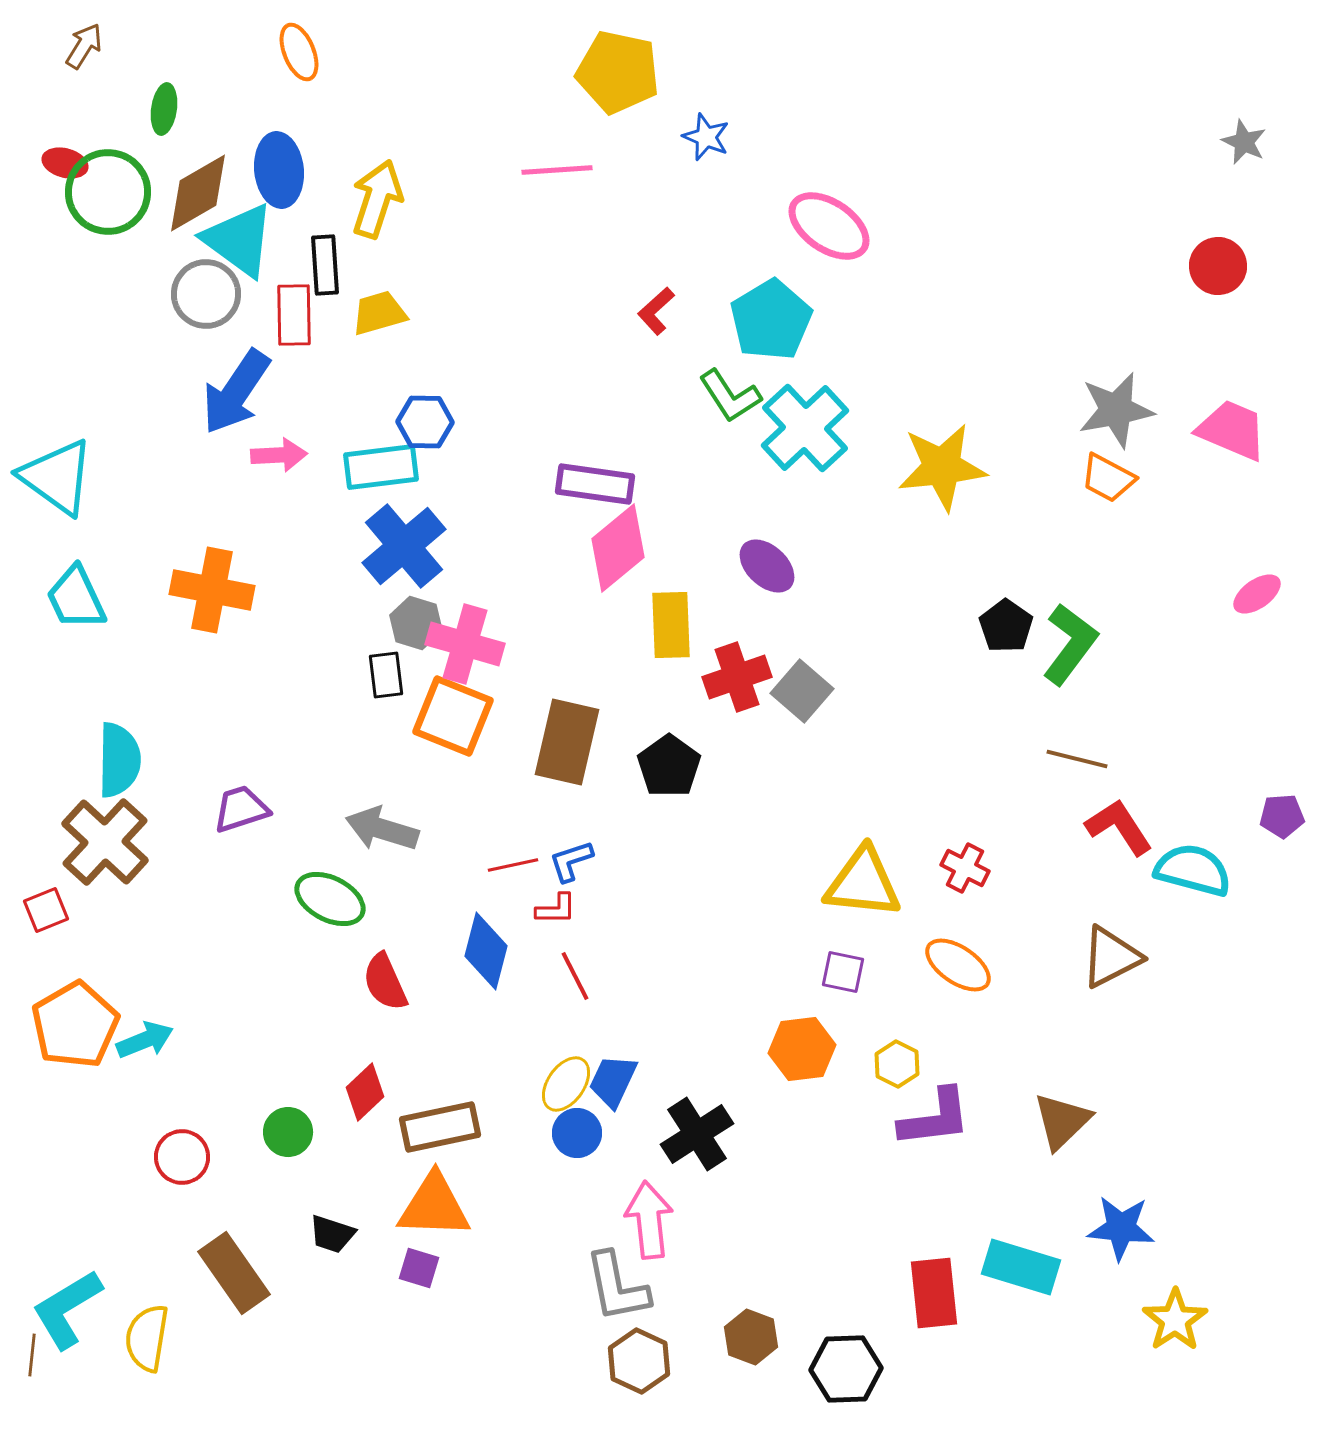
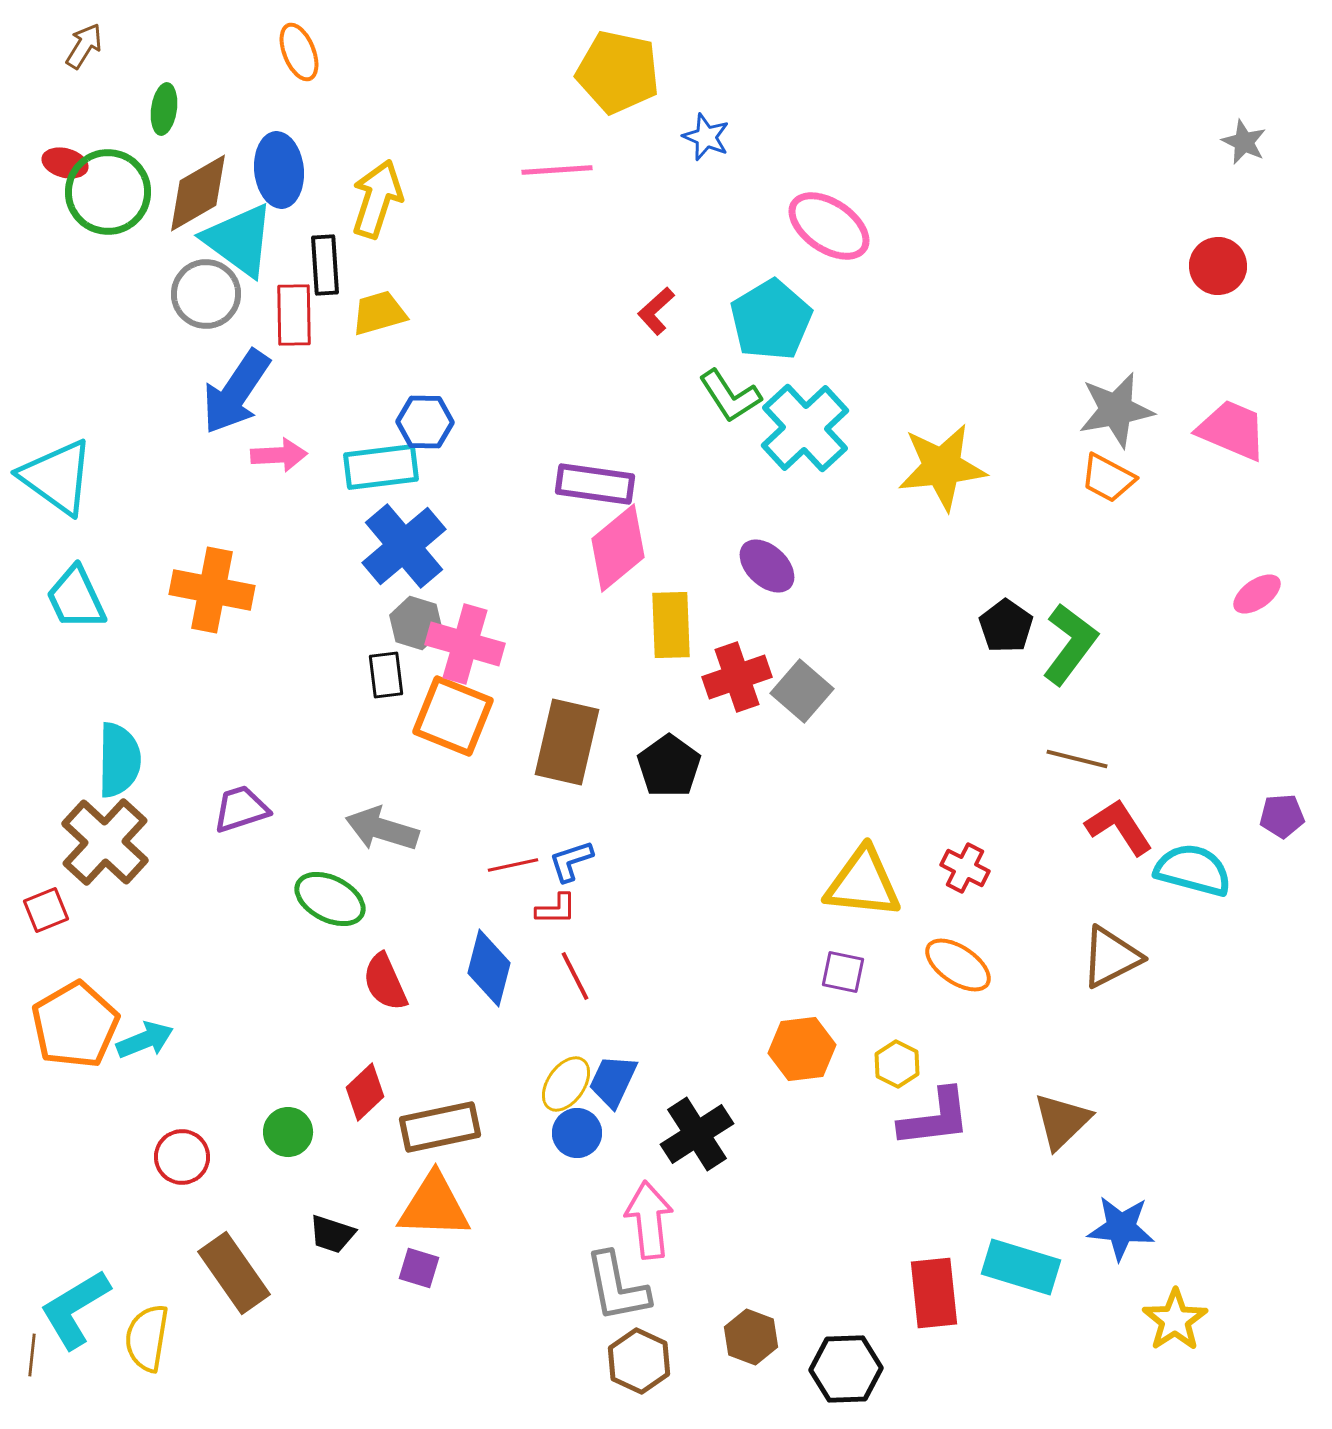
blue diamond at (486, 951): moved 3 px right, 17 px down
cyan L-shape at (67, 1309): moved 8 px right
